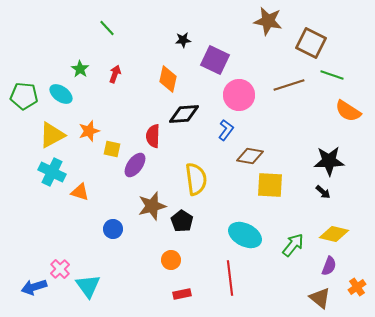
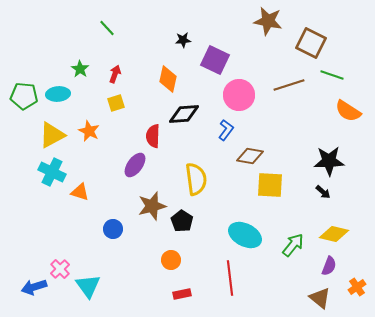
cyan ellipse at (61, 94): moved 3 px left; rotated 40 degrees counterclockwise
orange star at (89, 131): rotated 30 degrees counterclockwise
yellow square at (112, 149): moved 4 px right, 46 px up; rotated 30 degrees counterclockwise
